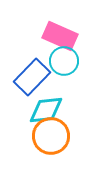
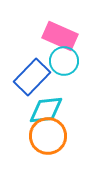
orange circle: moved 3 px left
